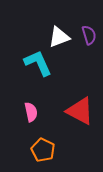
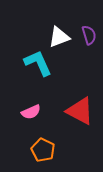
pink semicircle: rotated 78 degrees clockwise
